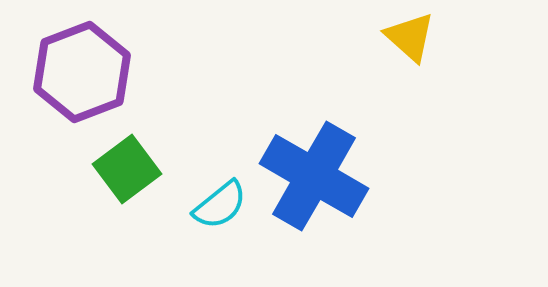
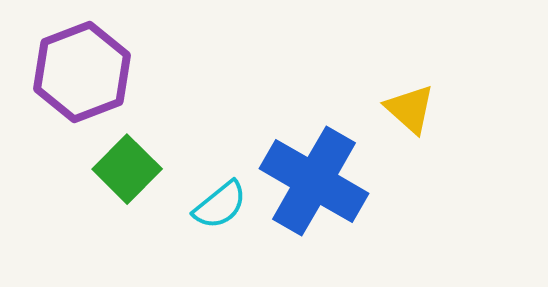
yellow triangle: moved 72 px down
green square: rotated 8 degrees counterclockwise
blue cross: moved 5 px down
